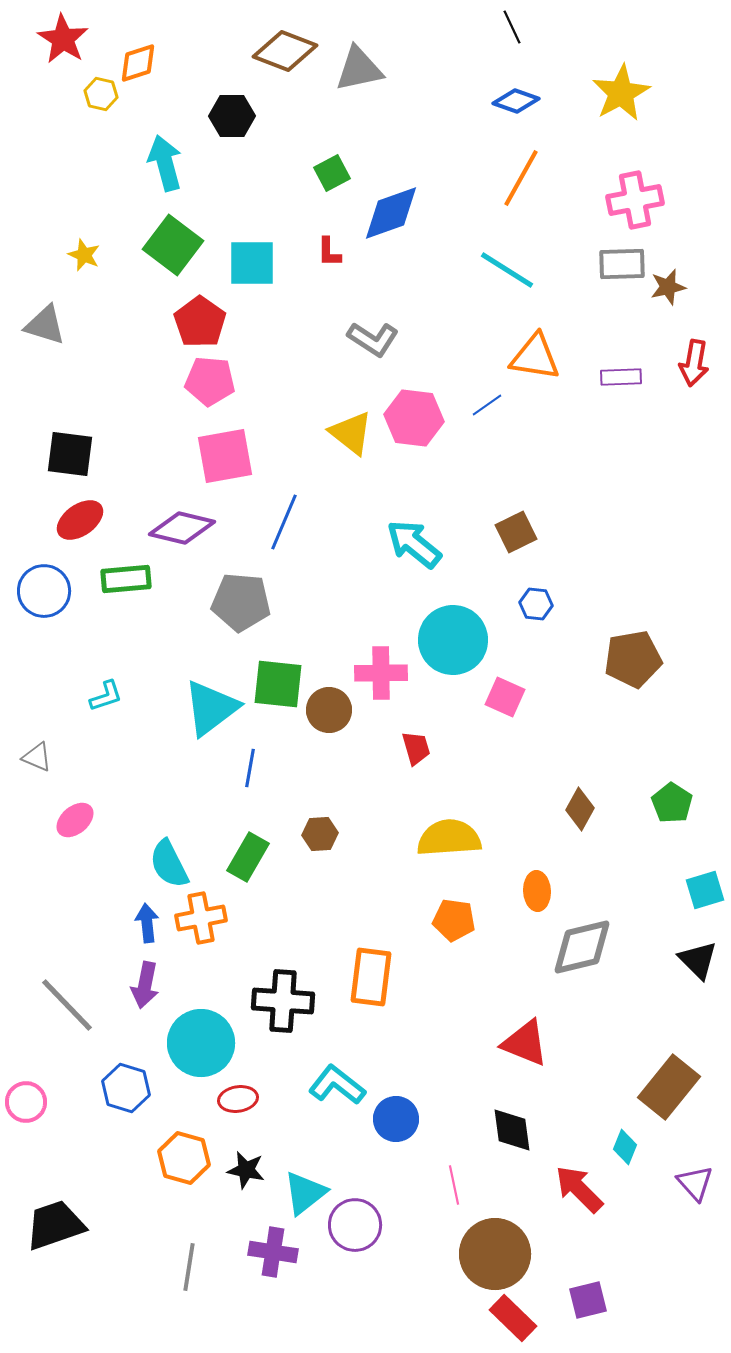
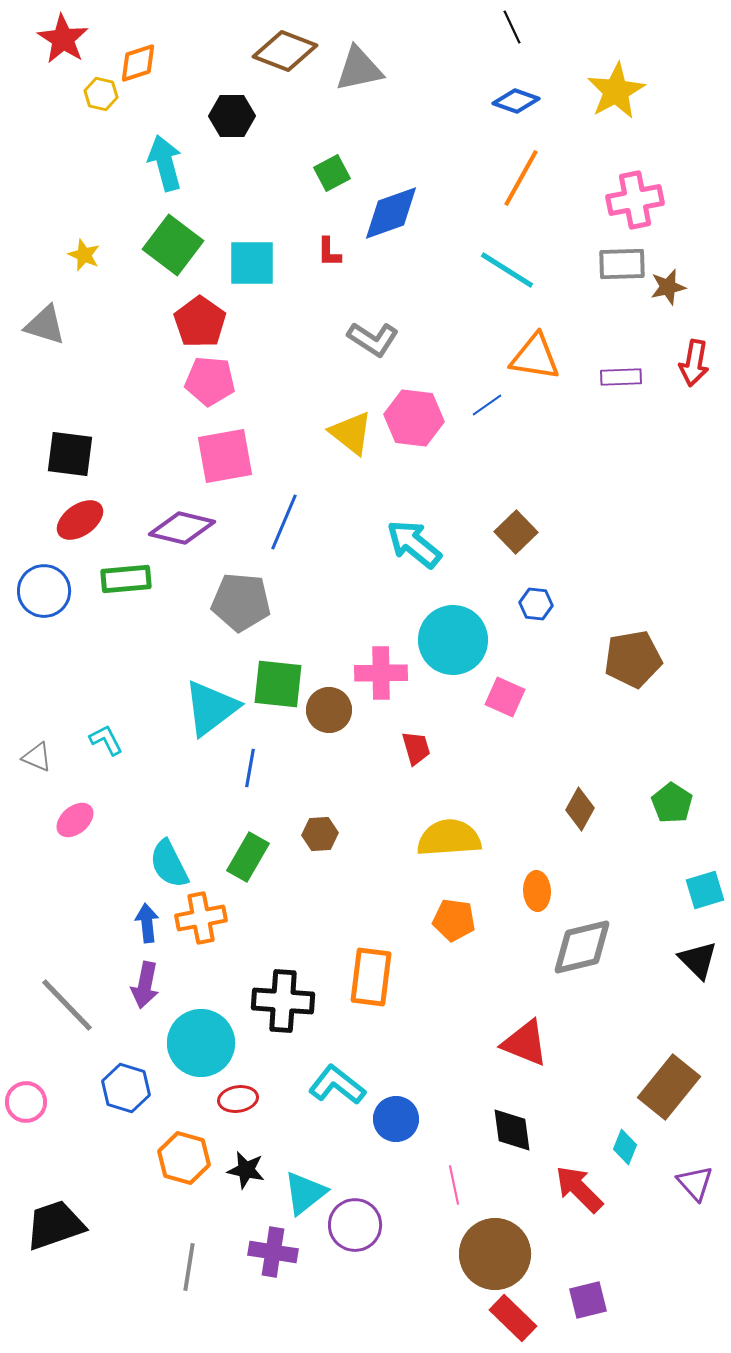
yellow star at (621, 93): moved 5 px left, 2 px up
brown square at (516, 532): rotated 18 degrees counterclockwise
cyan L-shape at (106, 696): moved 44 px down; rotated 99 degrees counterclockwise
